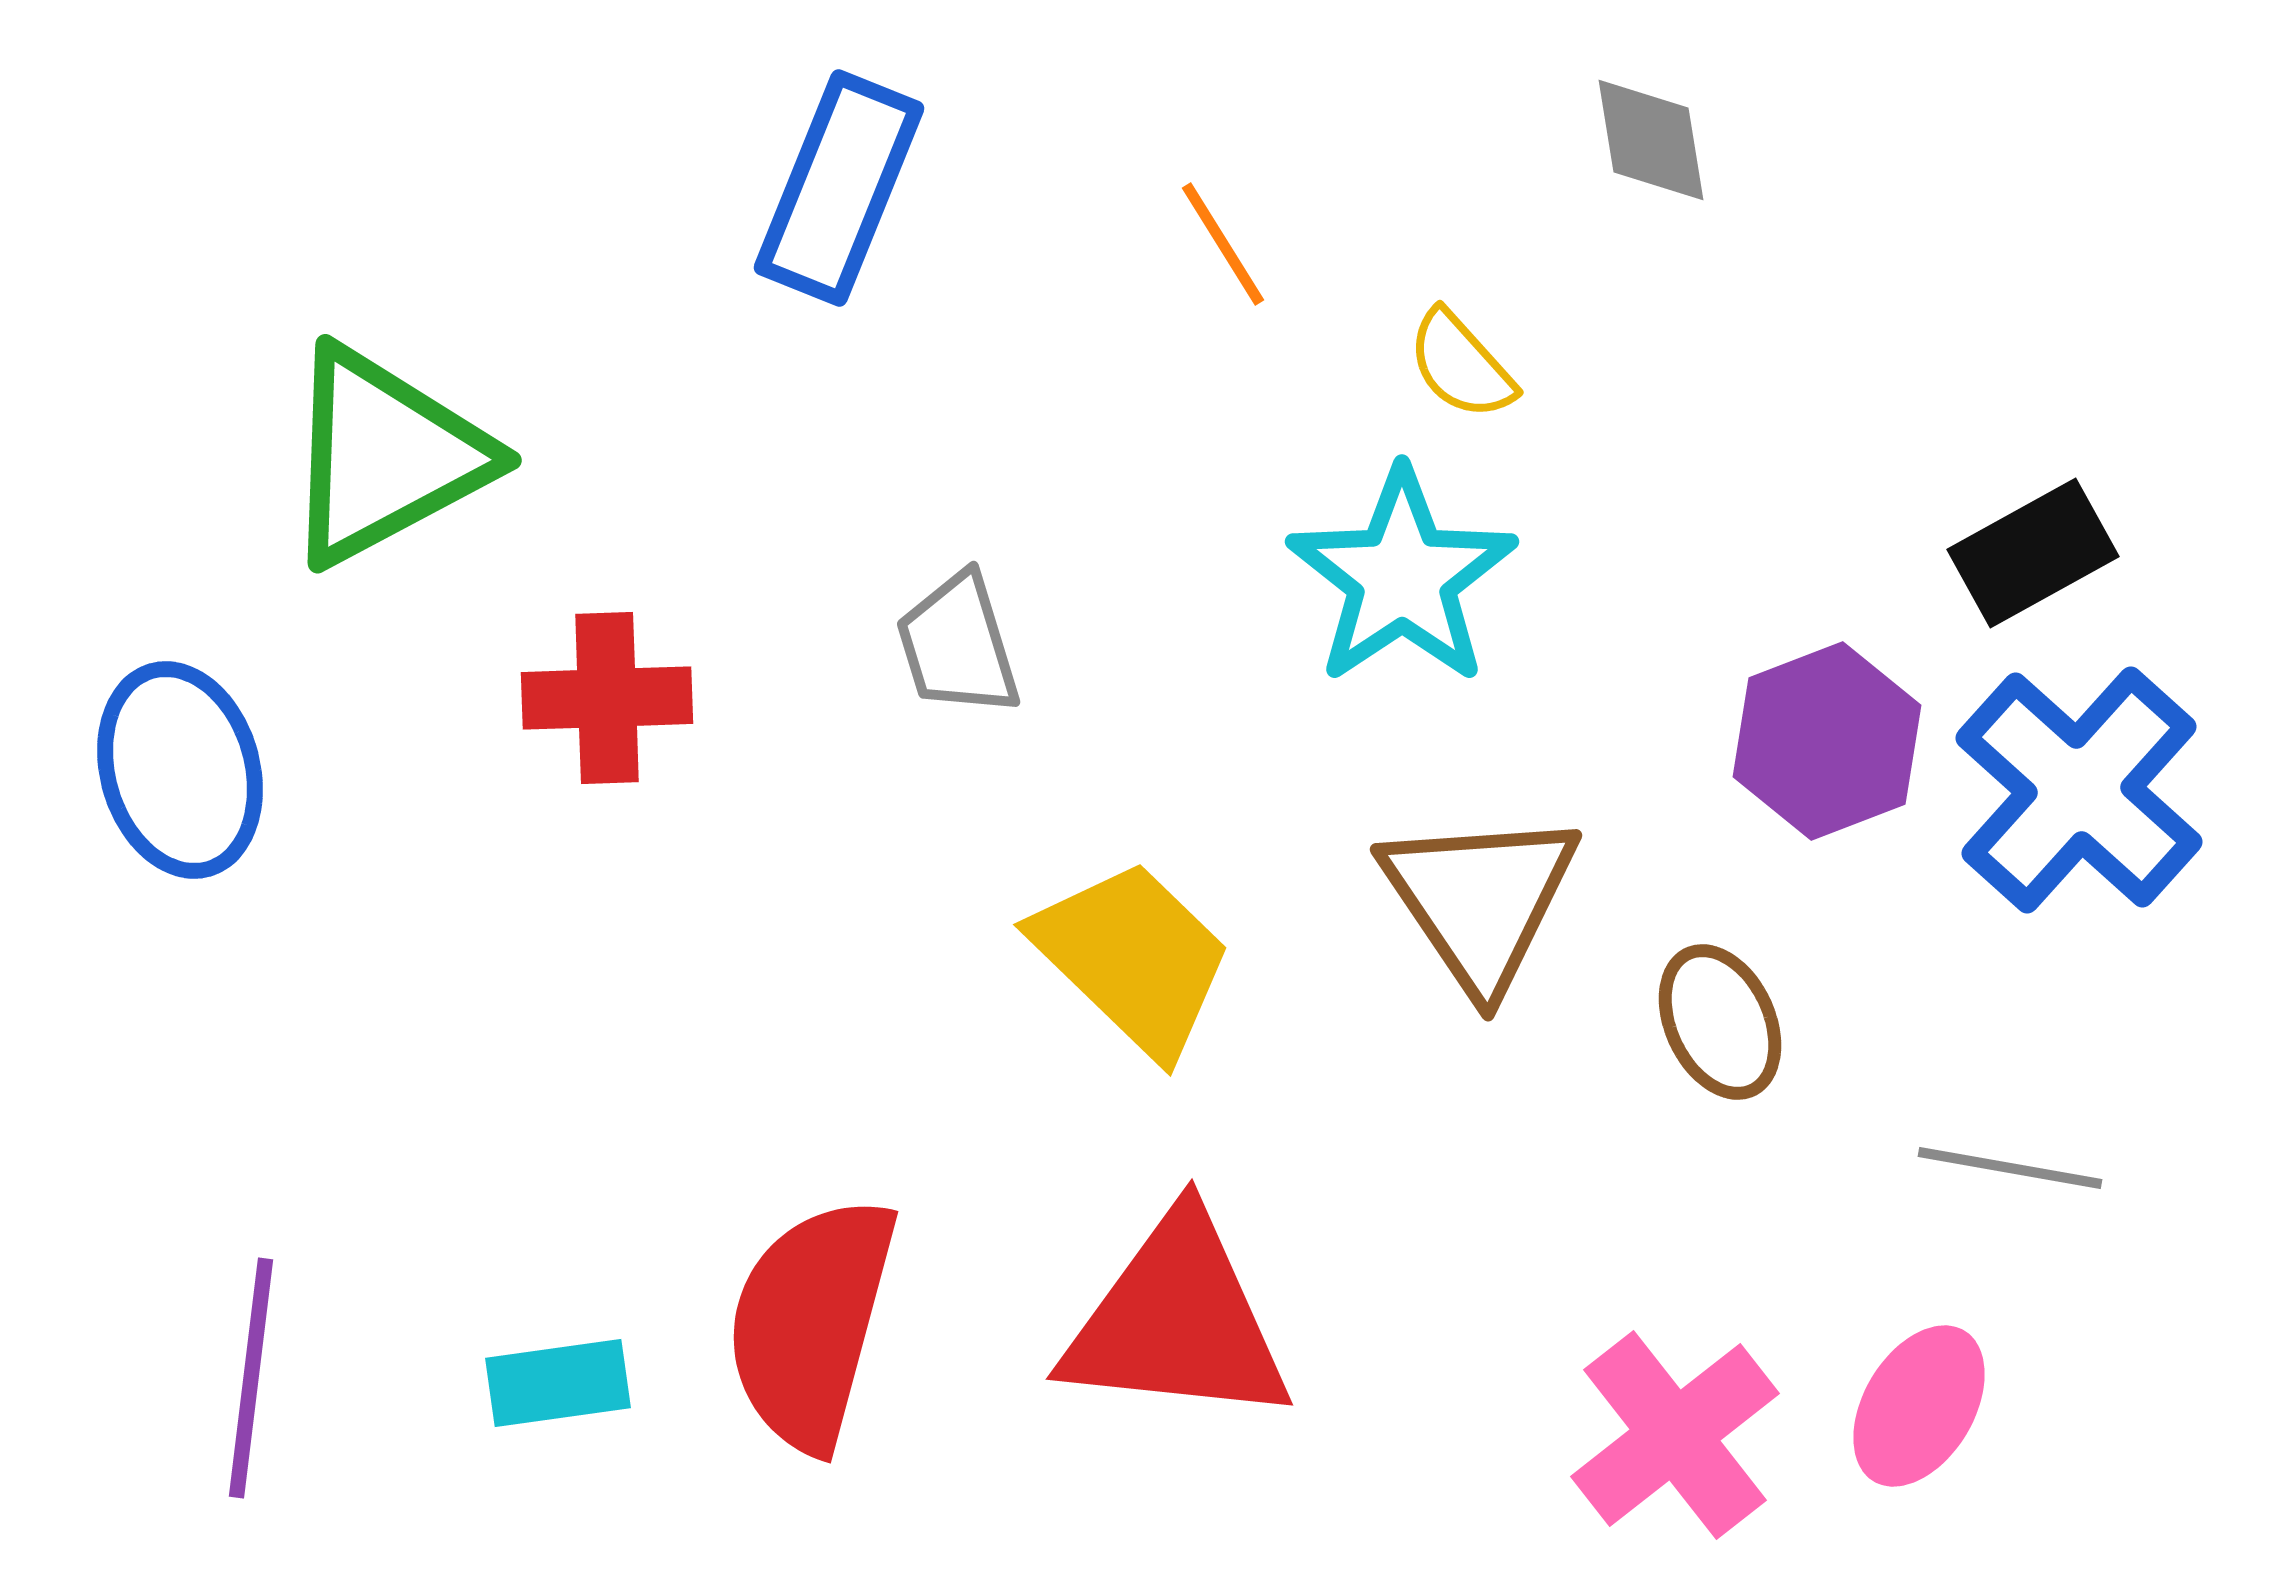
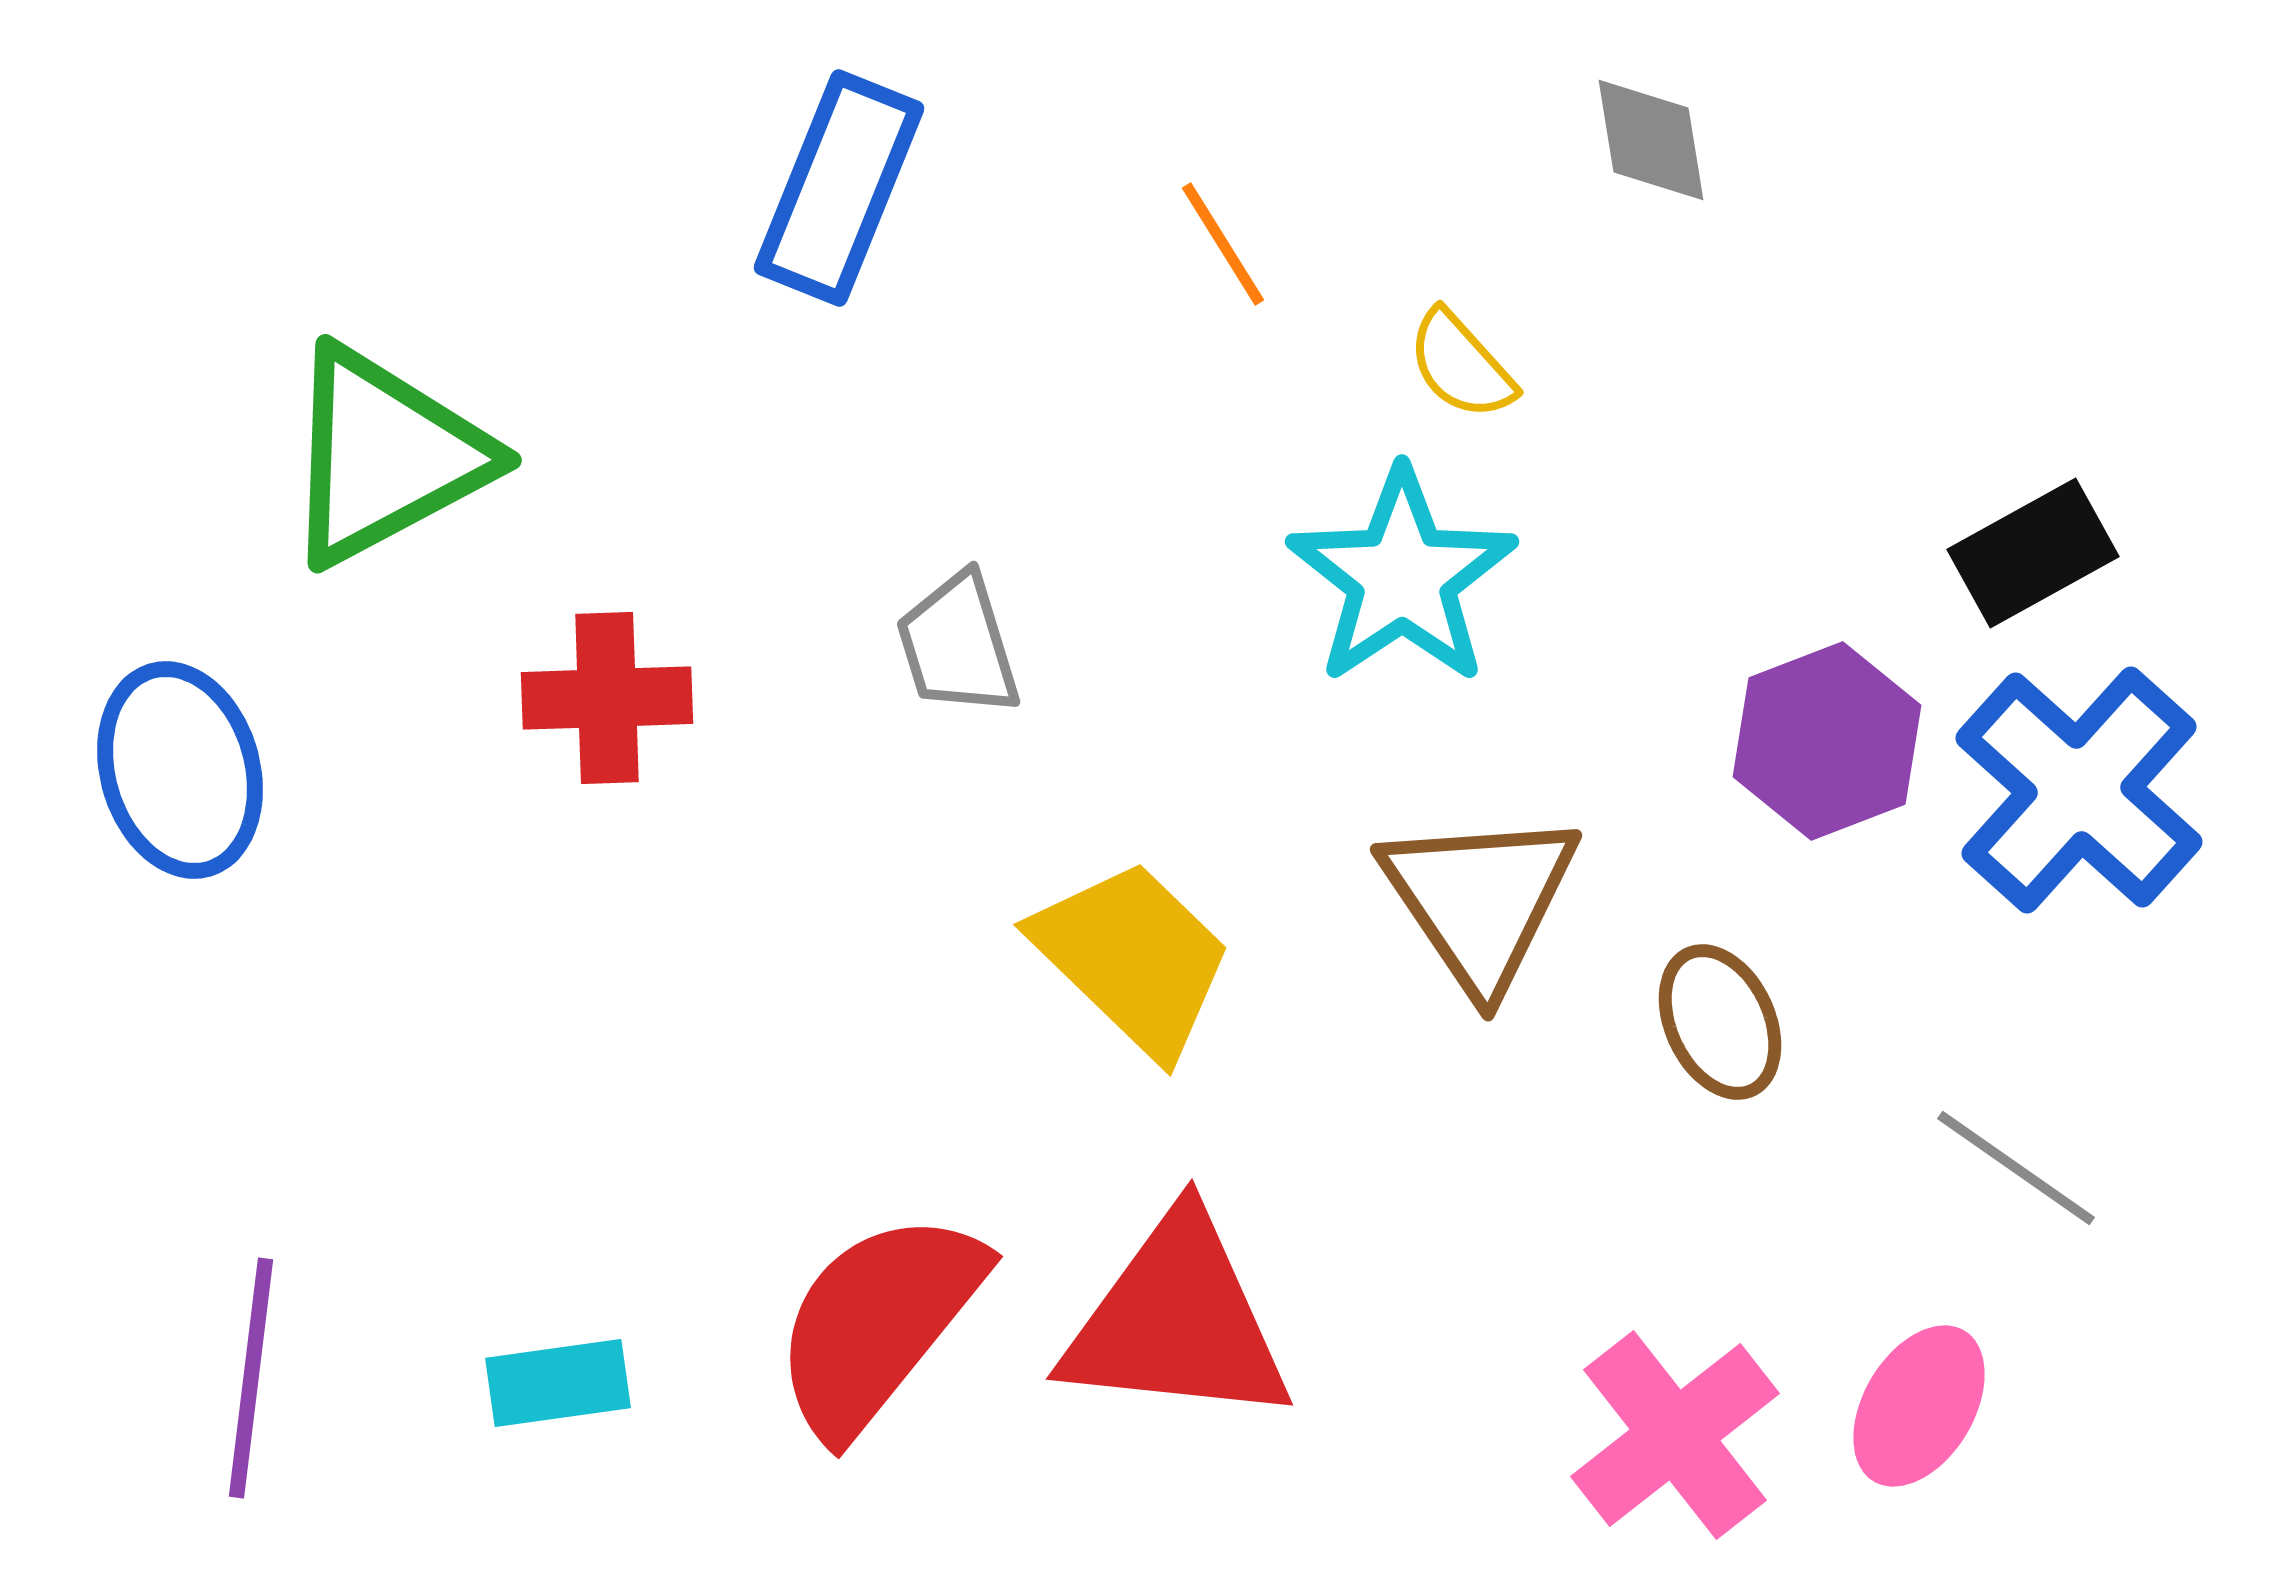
gray line: moved 6 px right; rotated 25 degrees clockwise
red semicircle: moved 67 px right; rotated 24 degrees clockwise
